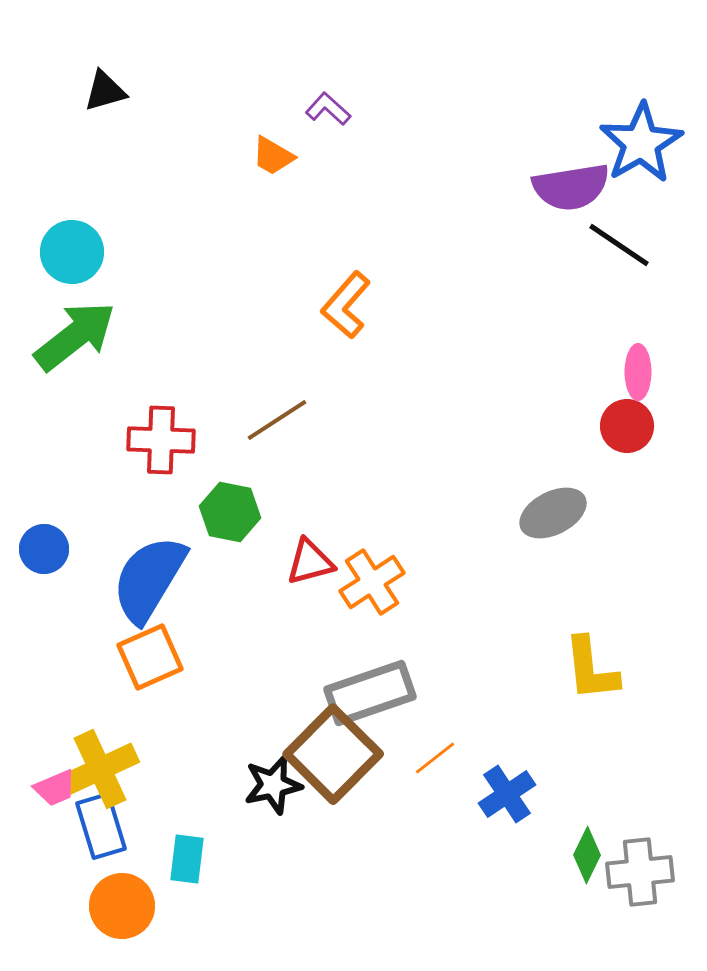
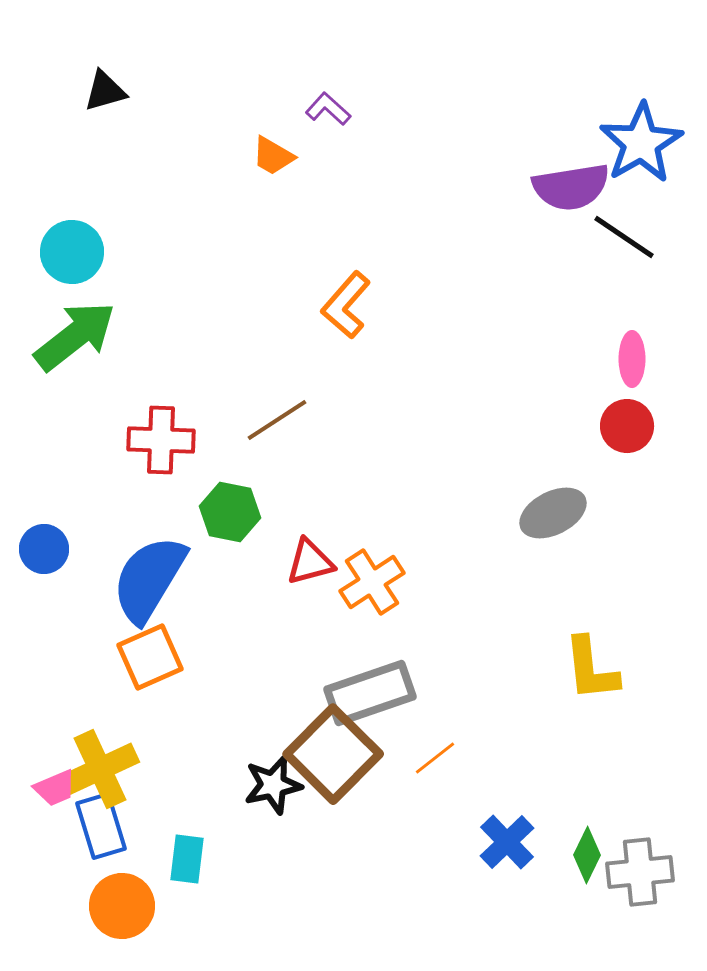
black line: moved 5 px right, 8 px up
pink ellipse: moved 6 px left, 13 px up
blue cross: moved 48 px down; rotated 10 degrees counterclockwise
